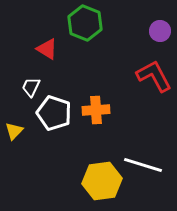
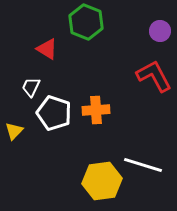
green hexagon: moved 1 px right, 1 px up
